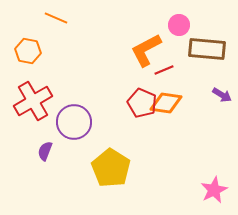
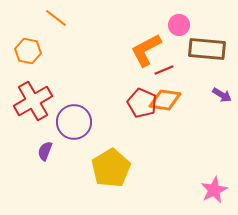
orange line: rotated 15 degrees clockwise
orange diamond: moved 1 px left, 3 px up
yellow pentagon: rotated 9 degrees clockwise
